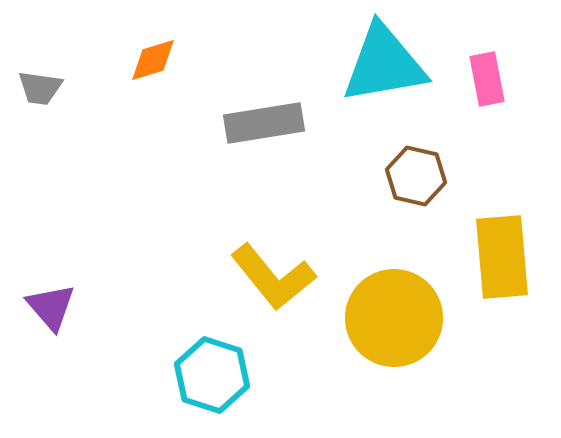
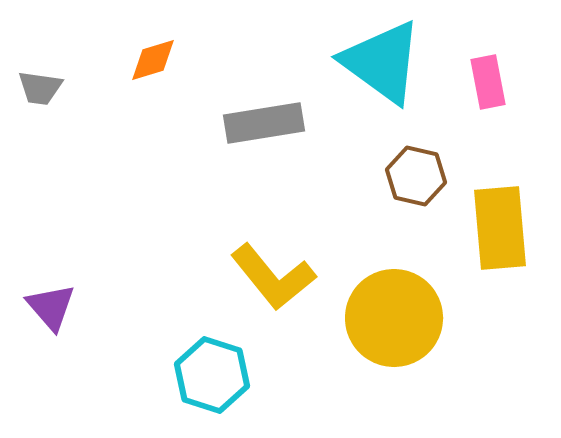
cyan triangle: moved 2 px left, 2 px up; rotated 46 degrees clockwise
pink rectangle: moved 1 px right, 3 px down
yellow rectangle: moved 2 px left, 29 px up
